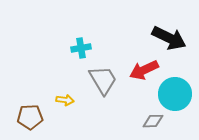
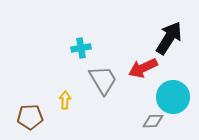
black arrow: rotated 84 degrees counterclockwise
red arrow: moved 1 px left, 2 px up
cyan circle: moved 2 px left, 3 px down
yellow arrow: rotated 96 degrees counterclockwise
